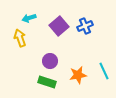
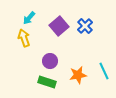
cyan arrow: rotated 32 degrees counterclockwise
blue cross: rotated 21 degrees counterclockwise
yellow arrow: moved 4 px right
